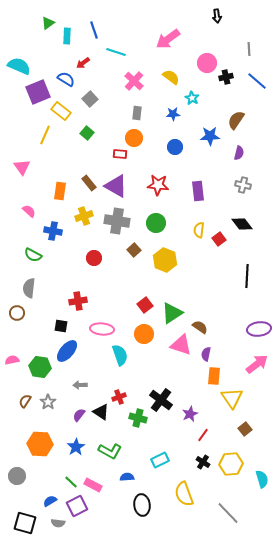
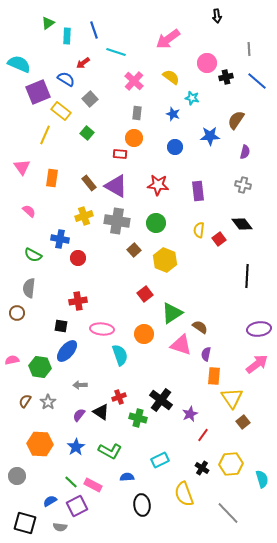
cyan semicircle at (19, 66): moved 2 px up
cyan star at (192, 98): rotated 16 degrees counterclockwise
blue star at (173, 114): rotated 24 degrees clockwise
purple semicircle at (239, 153): moved 6 px right, 1 px up
orange rectangle at (60, 191): moved 8 px left, 13 px up
blue cross at (53, 231): moved 7 px right, 8 px down
red circle at (94, 258): moved 16 px left
red square at (145, 305): moved 11 px up
brown square at (245, 429): moved 2 px left, 7 px up
black cross at (203, 462): moved 1 px left, 6 px down
gray semicircle at (58, 523): moved 2 px right, 4 px down
